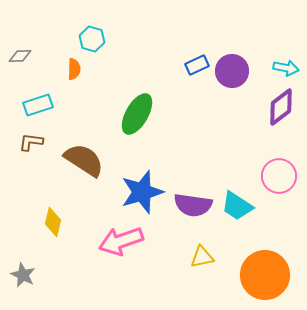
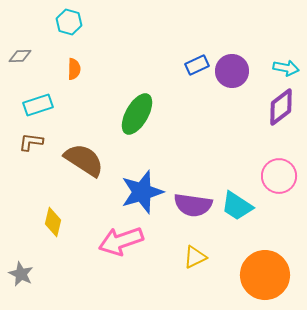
cyan hexagon: moved 23 px left, 17 px up
yellow triangle: moved 7 px left; rotated 15 degrees counterclockwise
gray star: moved 2 px left, 1 px up
